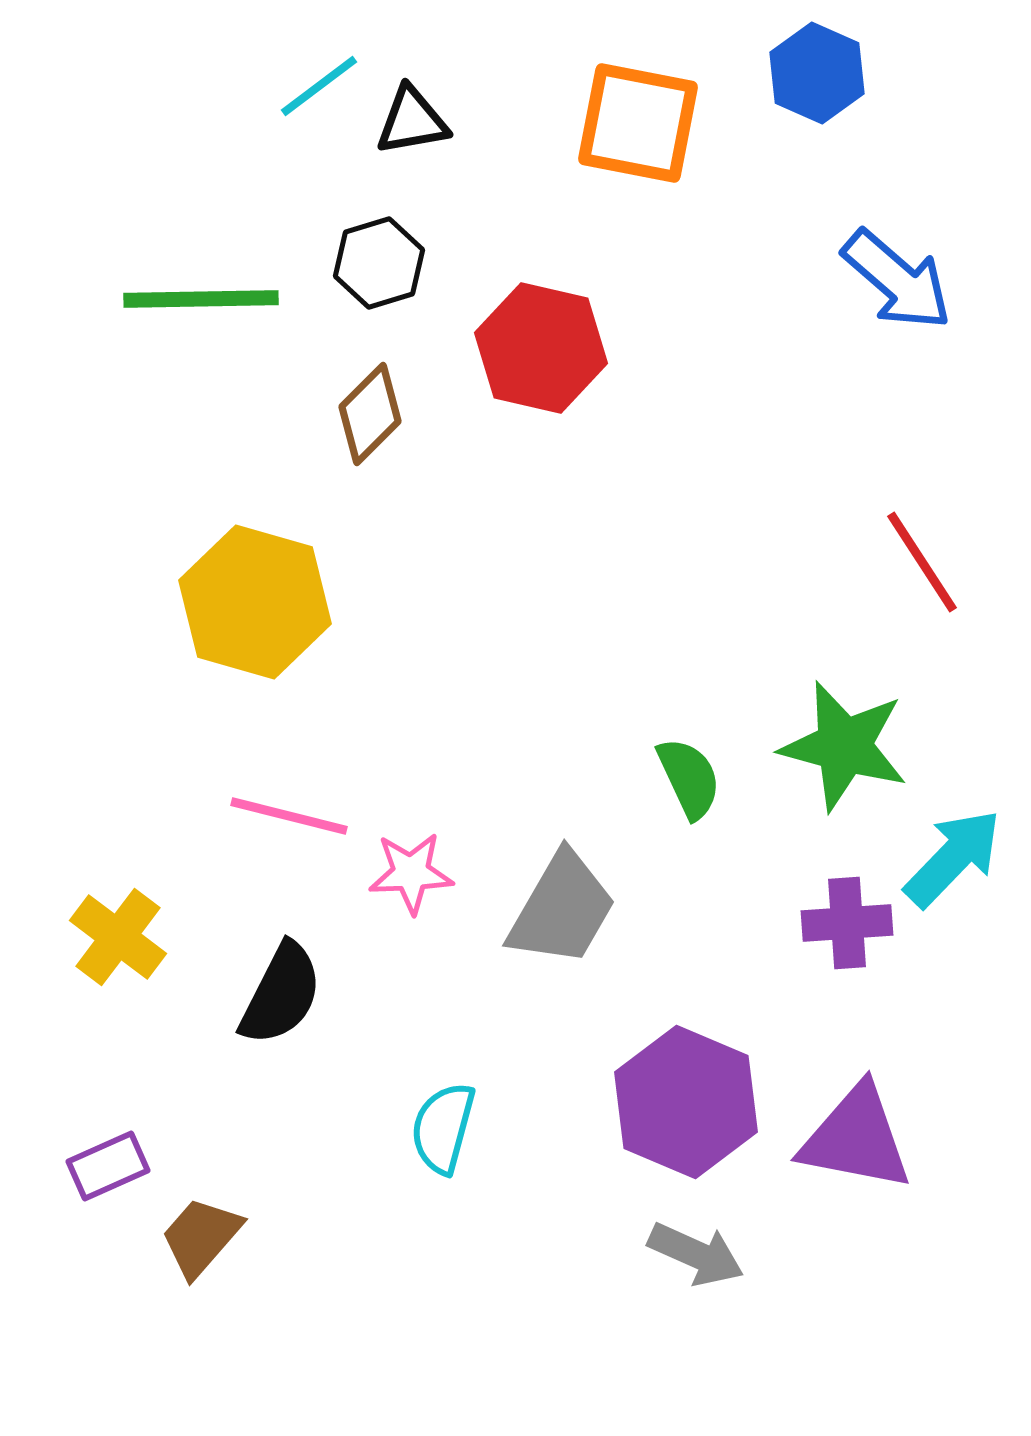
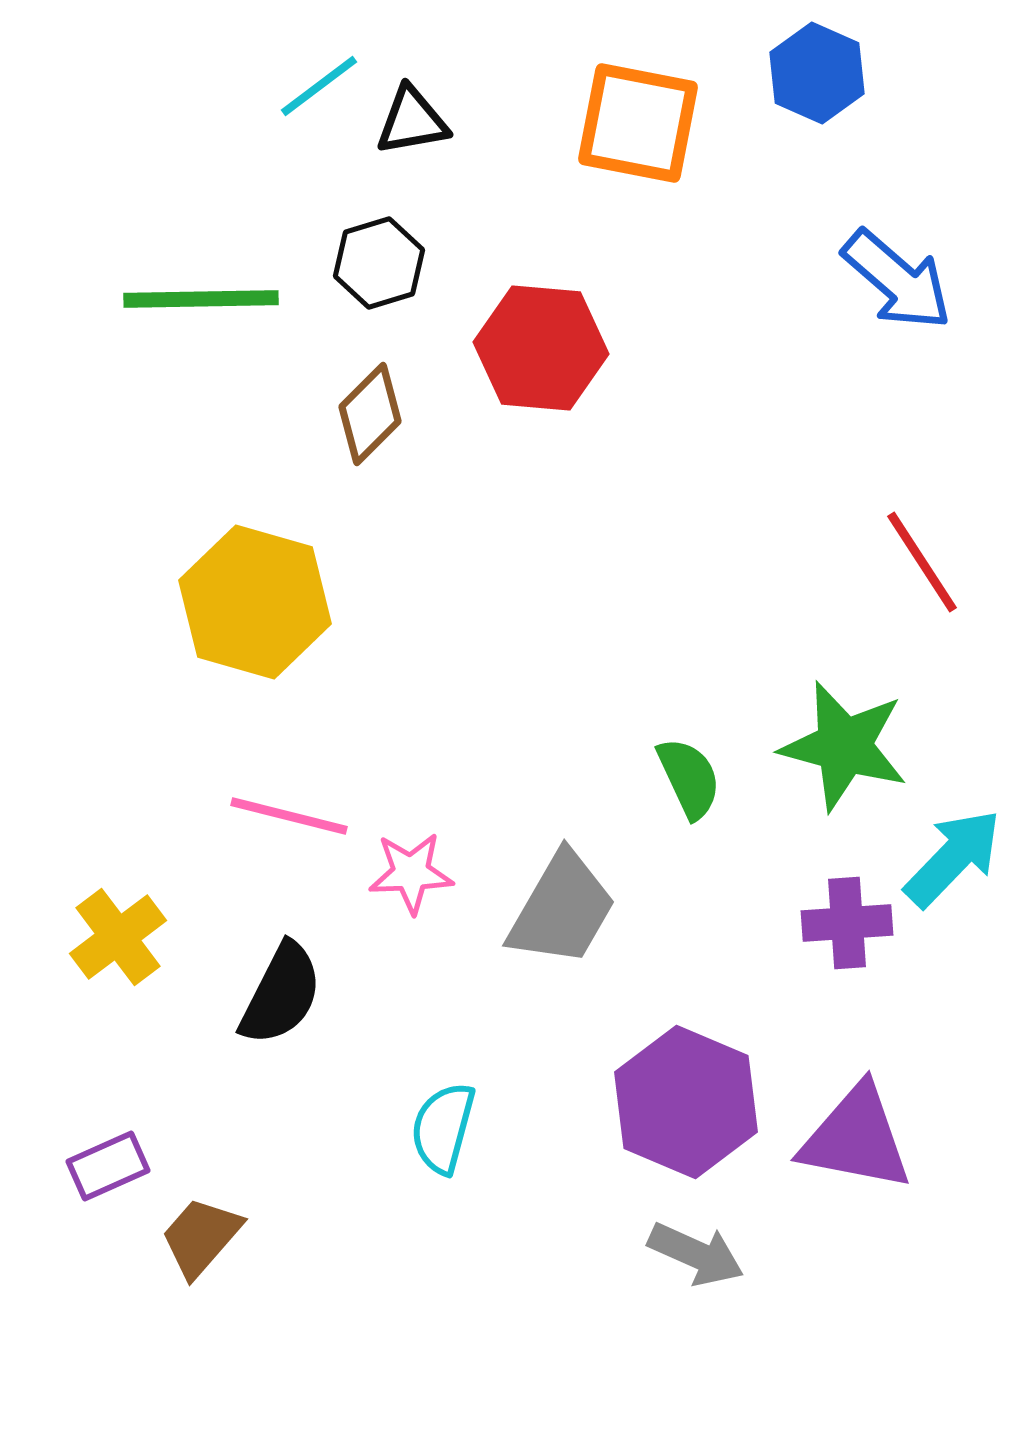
red hexagon: rotated 8 degrees counterclockwise
yellow cross: rotated 16 degrees clockwise
